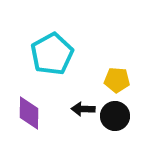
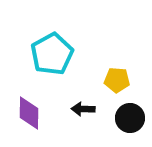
black circle: moved 15 px right, 2 px down
